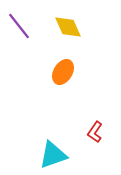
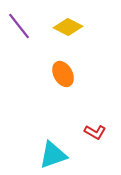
yellow diamond: rotated 40 degrees counterclockwise
orange ellipse: moved 2 px down; rotated 60 degrees counterclockwise
red L-shape: rotated 95 degrees counterclockwise
